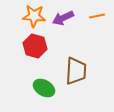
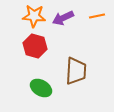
green ellipse: moved 3 px left
